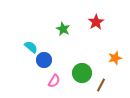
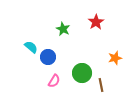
blue circle: moved 4 px right, 3 px up
brown line: rotated 40 degrees counterclockwise
